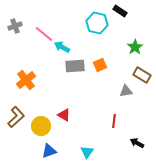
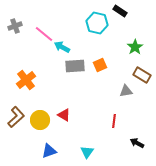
yellow circle: moved 1 px left, 6 px up
